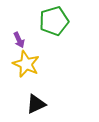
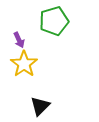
yellow star: moved 2 px left; rotated 12 degrees clockwise
black triangle: moved 4 px right, 2 px down; rotated 20 degrees counterclockwise
